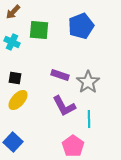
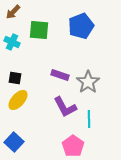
purple L-shape: moved 1 px right, 1 px down
blue square: moved 1 px right
